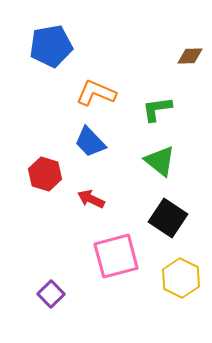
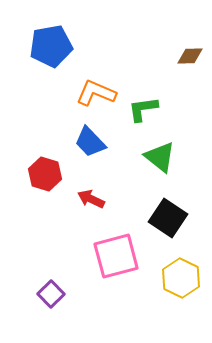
green L-shape: moved 14 px left
green triangle: moved 4 px up
